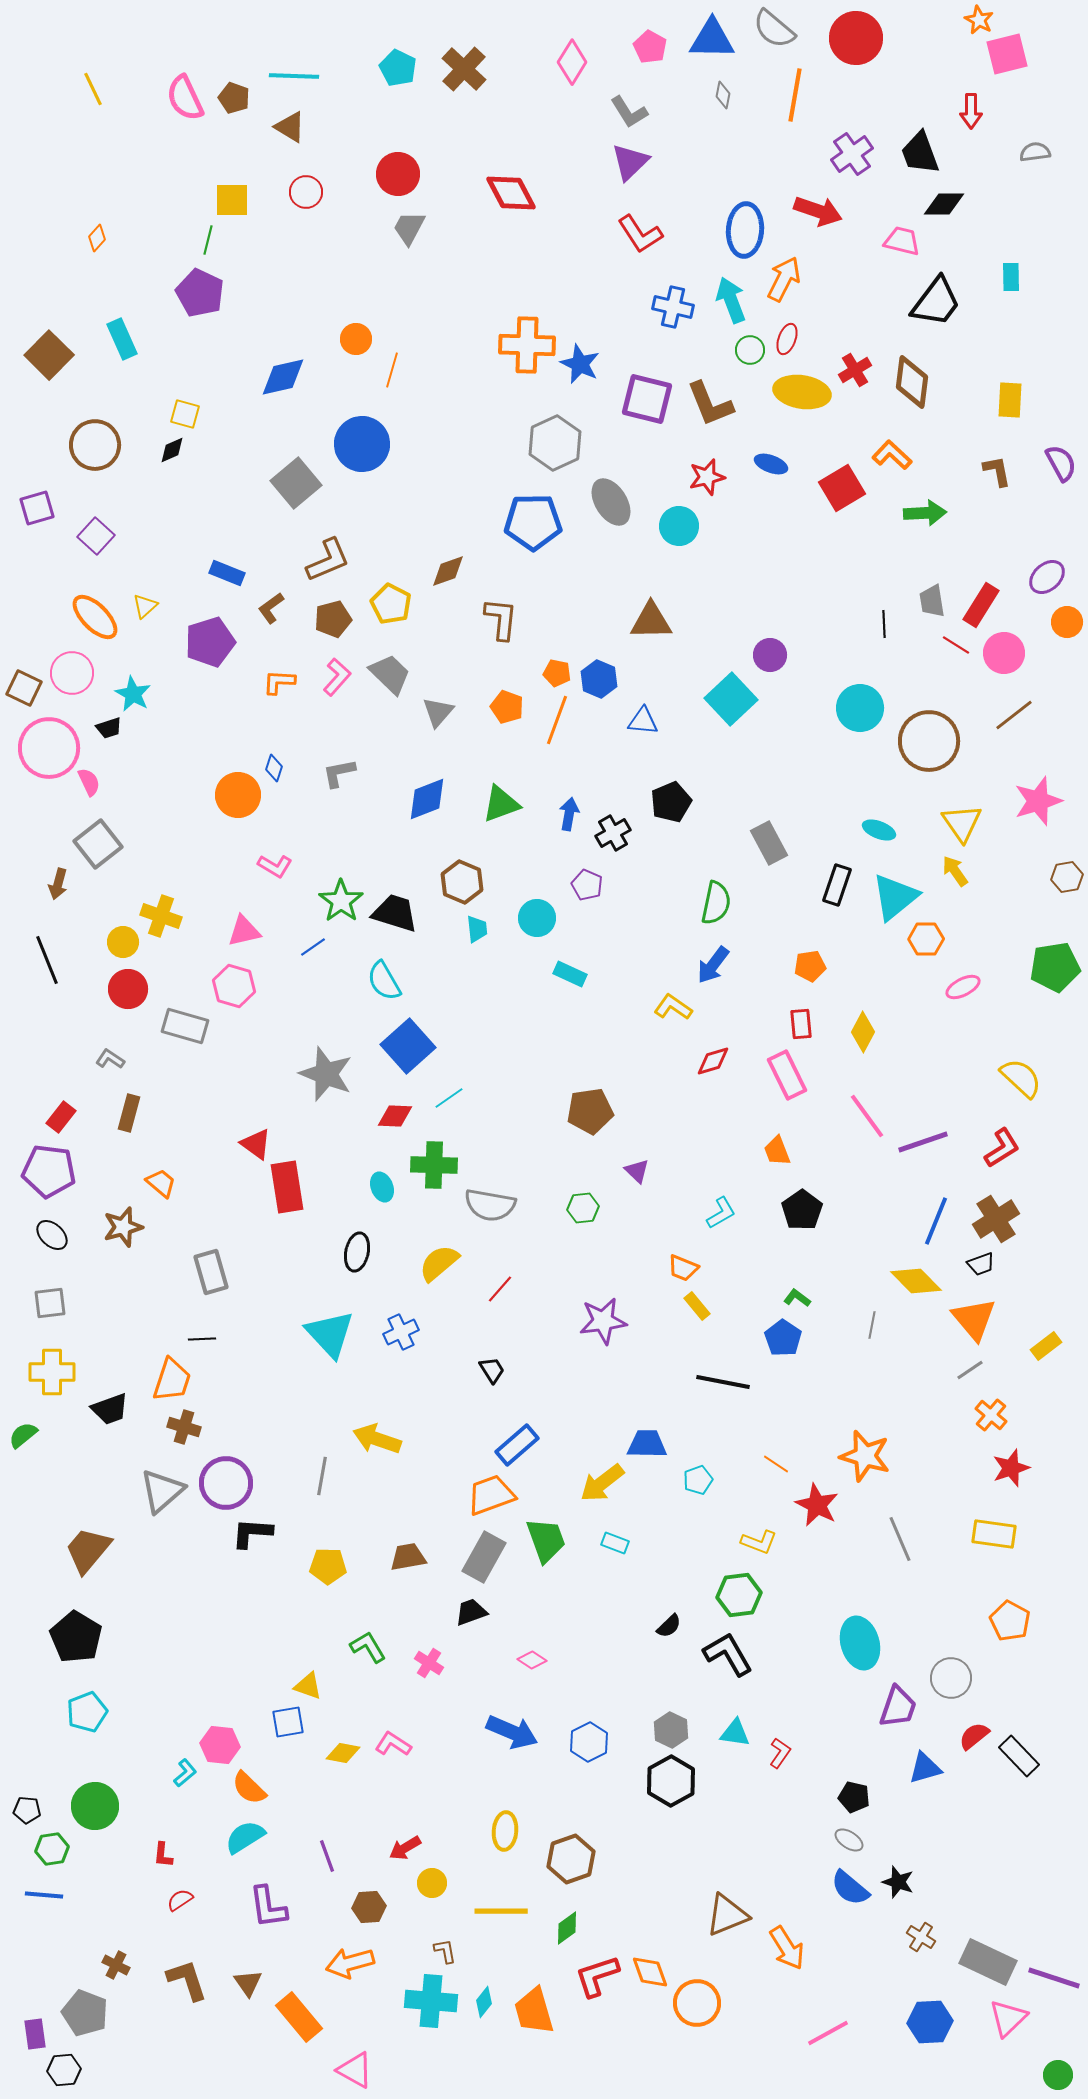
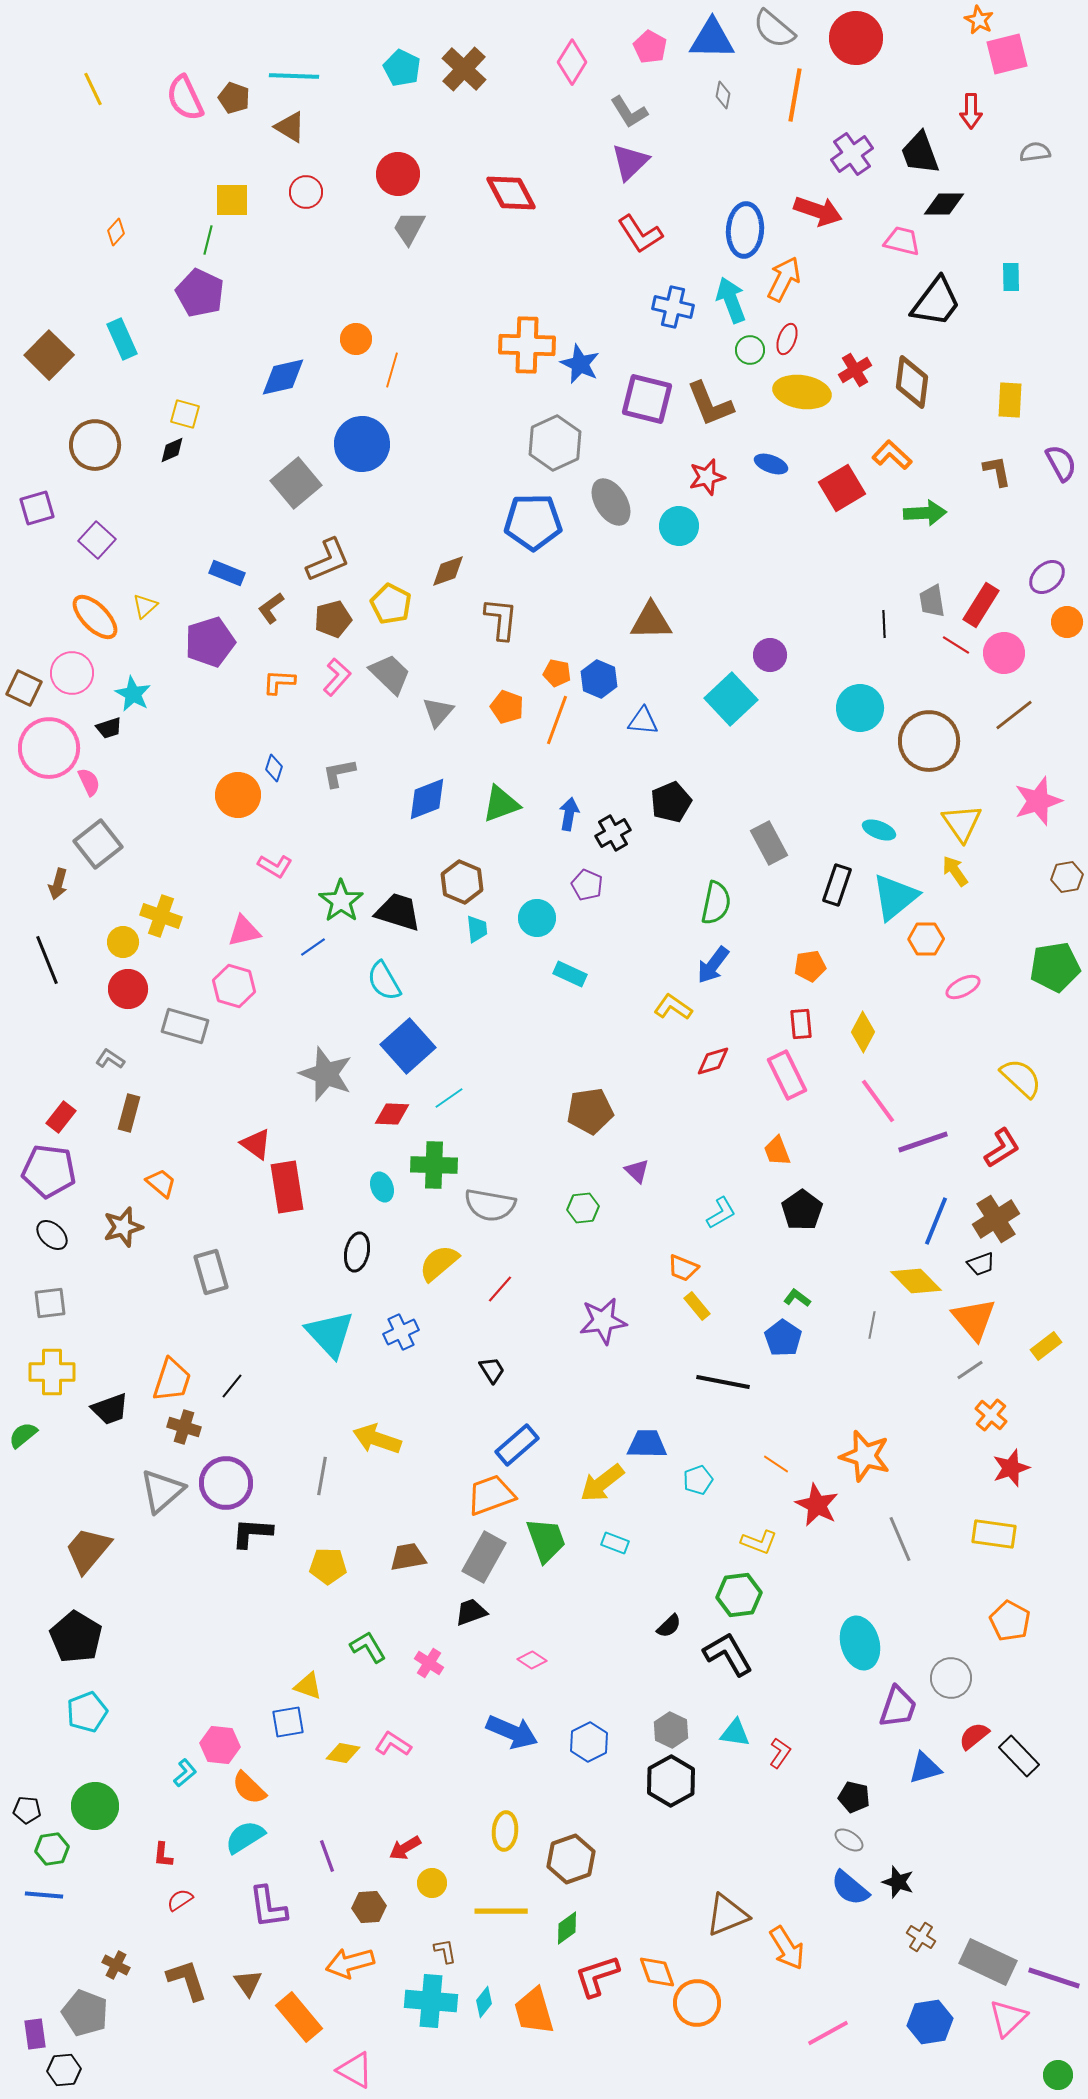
cyan pentagon at (398, 68): moved 4 px right
orange diamond at (97, 238): moved 19 px right, 6 px up
purple square at (96, 536): moved 1 px right, 4 px down
black trapezoid at (395, 913): moved 3 px right, 1 px up
red diamond at (395, 1116): moved 3 px left, 2 px up
pink line at (867, 1116): moved 11 px right, 15 px up
black line at (202, 1339): moved 30 px right, 47 px down; rotated 48 degrees counterclockwise
orange diamond at (650, 1972): moved 7 px right
blue hexagon at (930, 2022): rotated 6 degrees counterclockwise
